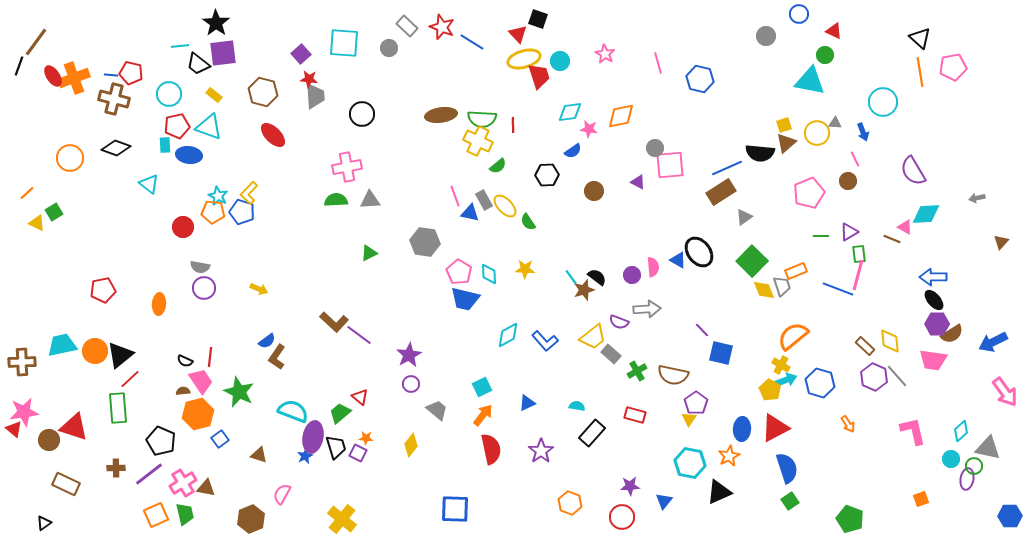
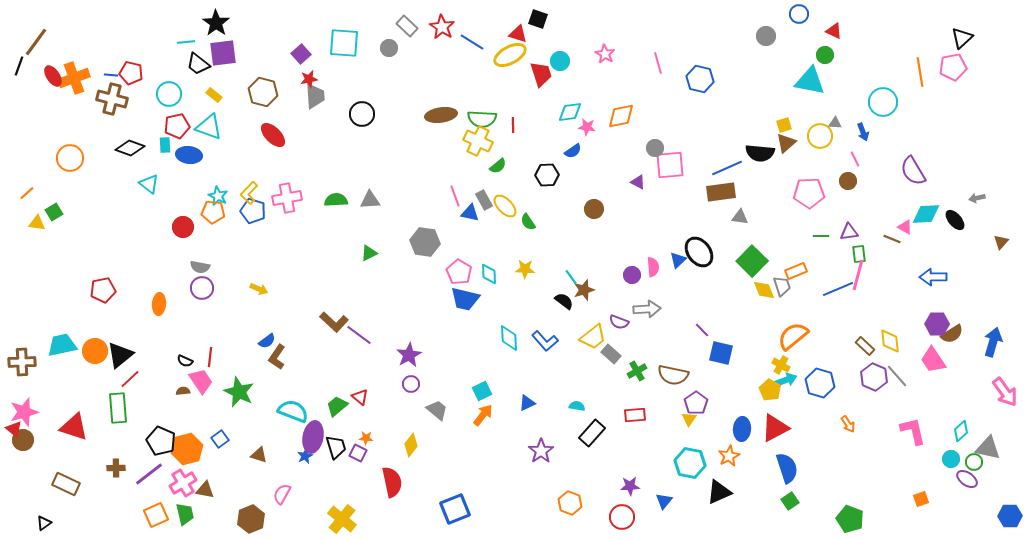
red star at (442, 27): rotated 10 degrees clockwise
red triangle at (518, 34): rotated 30 degrees counterclockwise
black triangle at (920, 38): moved 42 px right; rotated 35 degrees clockwise
cyan line at (180, 46): moved 6 px right, 4 px up
yellow ellipse at (524, 59): moved 14 px left, 4 px up; rotated 12 degrees counterclockwise
red trapezoid at (539, 76): moved 2 px right, 2 px up
red star at (309, 79): rotated 18 degrees counterclockwise
brown cross at (114, 99): moved 2 px left
pink star at (589, 129): moved 2 px left, 2 px up
yellow circle at (817, 133): moved 3 px right, 3 px down
black diamond at (116, 148): moved 14 px right
pink cross at (347, 167): moved 60 px left, 31 px down
brown circle at (594, 191): moved 18 px down
brown rectangle at (721, 192): rotated 24 degrees clockwise
pink pentagon at (809, 193): rotated 20 degrees clockwise
blue pentagon at (242, 212): moved 11 px right, 1 px up
gray triangle at (744, 217): moved 4 px left; rotated 42 degrees clockwise
yellow triangle at (37, 223): rotated 18 degrees counterclockwise
purple triangle at (849, 232): rotated 24 degrees clockwise
blue triangle at (678, 260): rotated 48 degrees clockwise
black semicircle at (597, 277): moved 33 px left, 24 px down
purple circle at (204, 288): moved 2 px left
blue line at (838, 289): rotated 44 degrees counterclockwise
black ellipse at (934, 300): moved 21 px right, 80 px up
cyan diamond at (508, 335): moved 1 px right, 3 px down; rotated 64 degrees counterclockwise
blue arrow at (993, 342): rotated 132 degrees clockwise
pink trapezoid at (933, 360): rotated 48 degrees clockwise
cyan square at (482, 387): moved 4 px down
pink star at (24, 412): rotated 8 degrees counterclockwise
green trapezoid at (340, 413): moved 3 px left, 7 px up
orange hexagon at (198, 414): moved 11 px left, 35 px down
red rectangle at (635, 415): rotated 20 degrees counterclockwise
brown circle at (49, 440): moved 26 px left
red semicircle at (491, 449): moved 99 px left, 33 px down
green circle at (974, 466): moved 4 px up
purple ellipse at (967, 479): rotated 65 degrees counterclockwise
brown triangle at (206, 488): moved 1 px left, 2 px down
blue square at (455, 509): rotated 24 degrees counterclockwise
